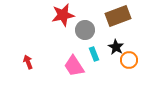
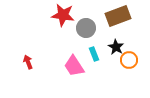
red star: rotated 20 degrees clockwise
gray circle: moved 1 px right, 2 px up
